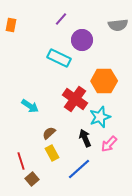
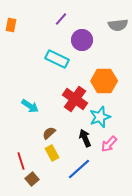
cyan rectangle: moved 2 px left, 1 px down
